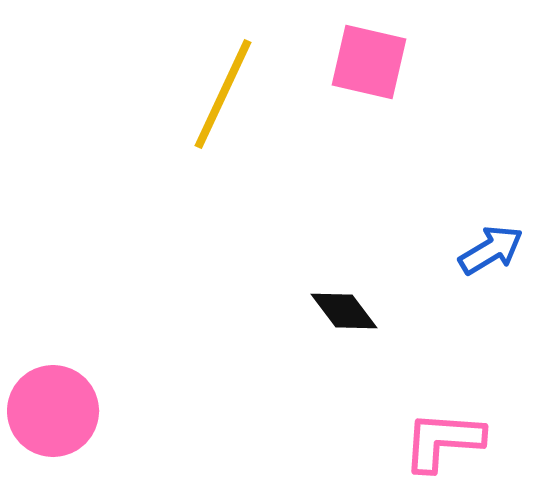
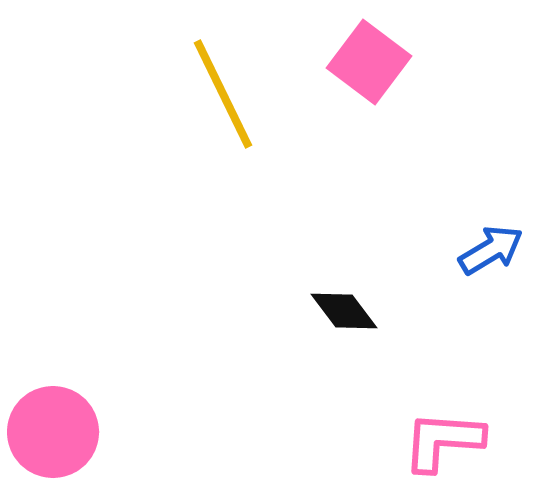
pink square: rotated 24 degrees clockwise
yellow line: rotated 51 degrees counterclockwise
pink circle: moved 21 px down
